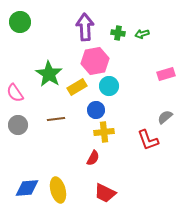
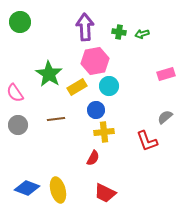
green cross: moved 1 px right, 1 px up
red L-shape: moved 1 px left, 1 px down
blue diamond: rotated 25 degrees clockwise
